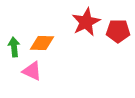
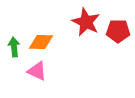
red star: rotated 20 degrees counterclockwise
orange diamond: moved 1 px left, 1 px up
pink triangle: moved 5 px right
